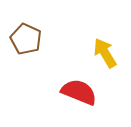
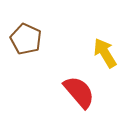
red semicircle: rotated 27 degrees clockwise
